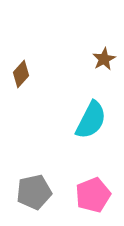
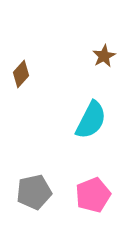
brown star: moved 3 px up
